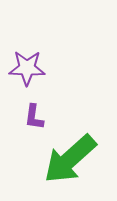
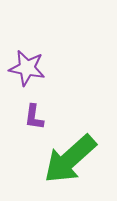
purple star: rotated 9 degrees clockwise
